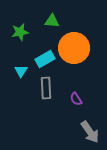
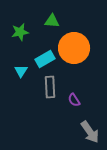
gray rectangle: moved 4 px right, 1 px up
purple semicircle: moved 2 px left, 1 px down
